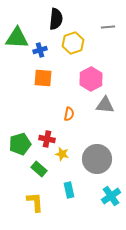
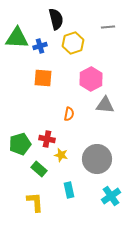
black semicircle: rotated 20 degrees counterclockwise
blue cross: moved 4 px up
yellow star: moved 1 px left, 1 px down
